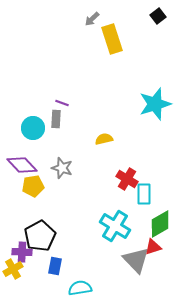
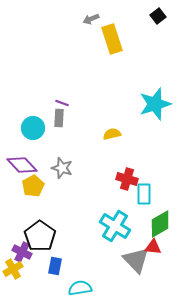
gray arrow: moved 1 px left; rotated 21 degrees clockwise
gray rectangle: moved 3 px right, 1 px up
yellow semicircle: moved 8 px right, 5 px up
red cross: rotated 15 degrees counterclockwise
yellow pentagon: rotated 20 degrees counterclockwise
black pentagon: rotated 8 degrees counterclockwise
red triangle: rotated 24 degrees clockwise
purple cross: rotated 24 degrees clockwise
